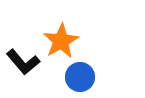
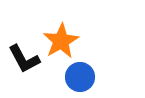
black L-shape: moved 1 px right, 3 px up; rotated 12 degrees clockwise
